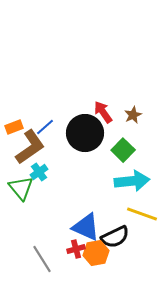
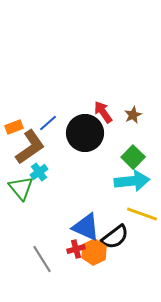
blue line: moved 3 px right, 4 px up
green square: moved 10 px right, 7 px down
black semicircle: rotated 12 degrees counterclockwise
orange hexagon: moved 2 px left, 1 px up; rotated 15 degrees counterclockwise
